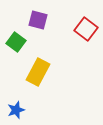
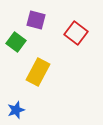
purple square: moved 2 px left
red square: moved 10 px left, 4 px down
